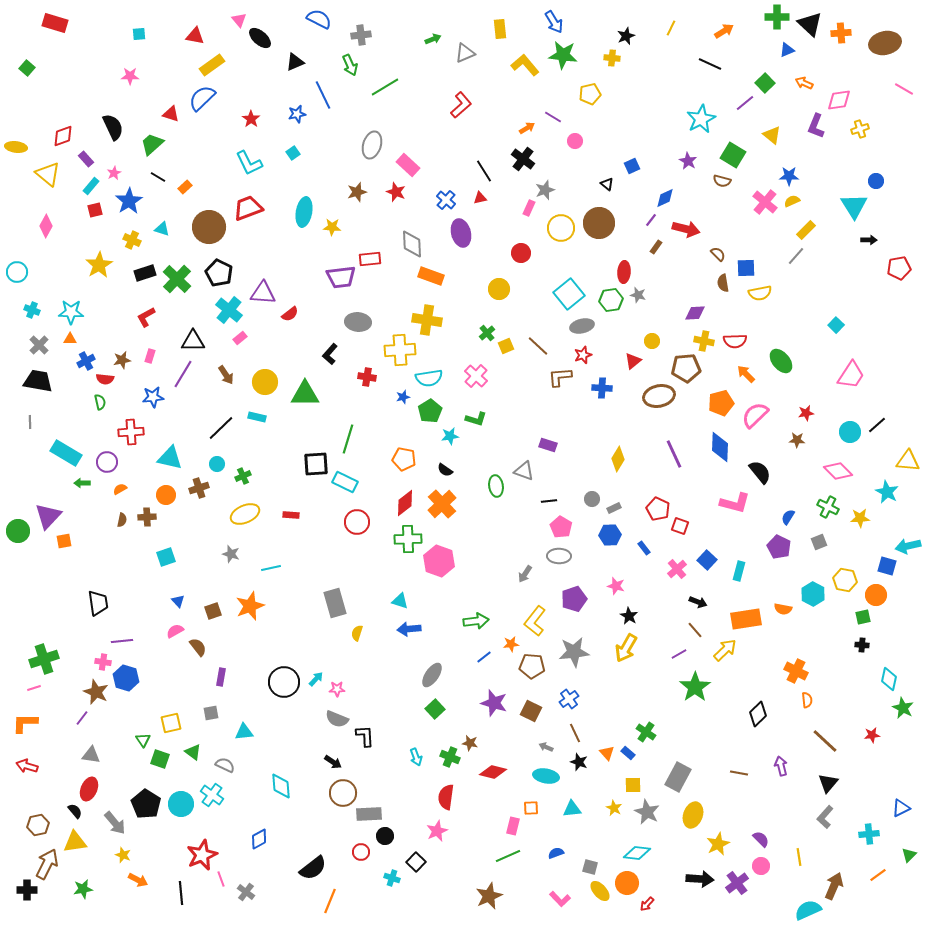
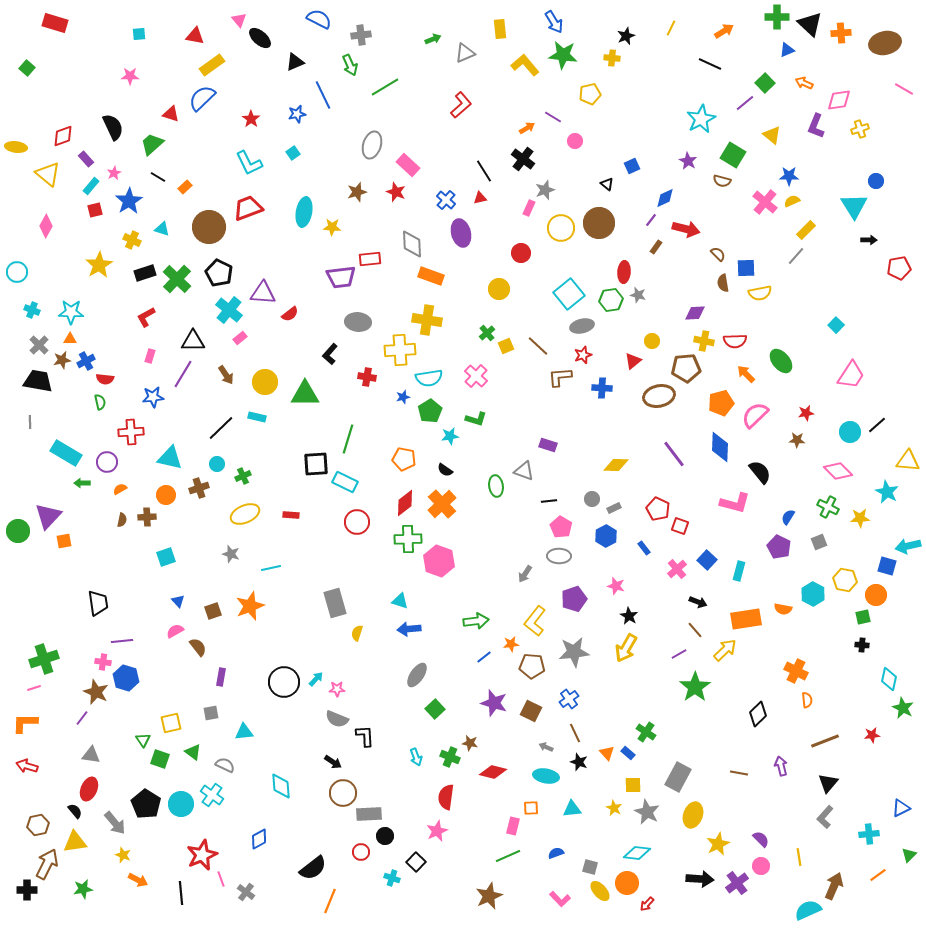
brown star at (122, 360): moved 60 px left
purple line at (674, 454): rotated 12 degrees counterclockwise
yellow diamond at (618, 459): moved 2 px left, 6 px down; rotated 60 degrees clockwise
blue hexagon at (610, 535): moved 4 px left, 1 px down; rotated 25 degrees counterclockwise
gray ellipse at (432, 675): moved 15 px left
brown line at (825, 741): rotated 64 degrees counterclockwise
